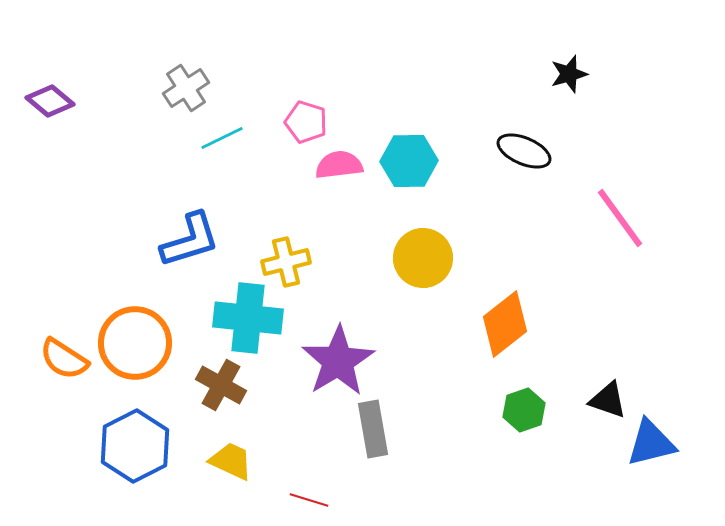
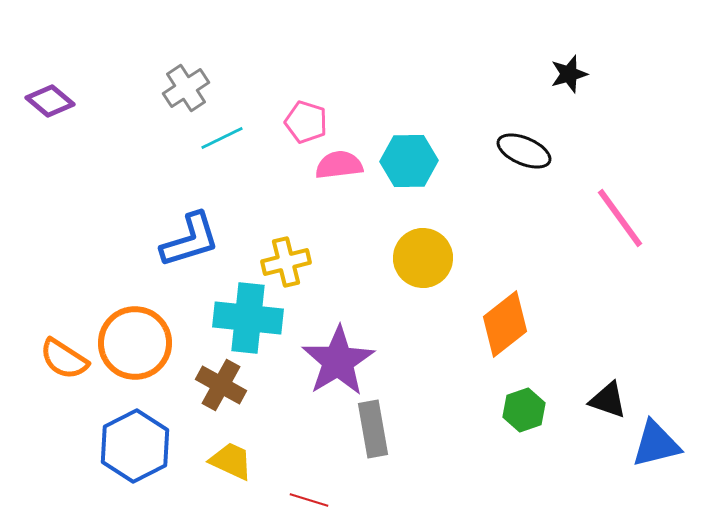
blue triangle: moved 5 px right, 1 px down
